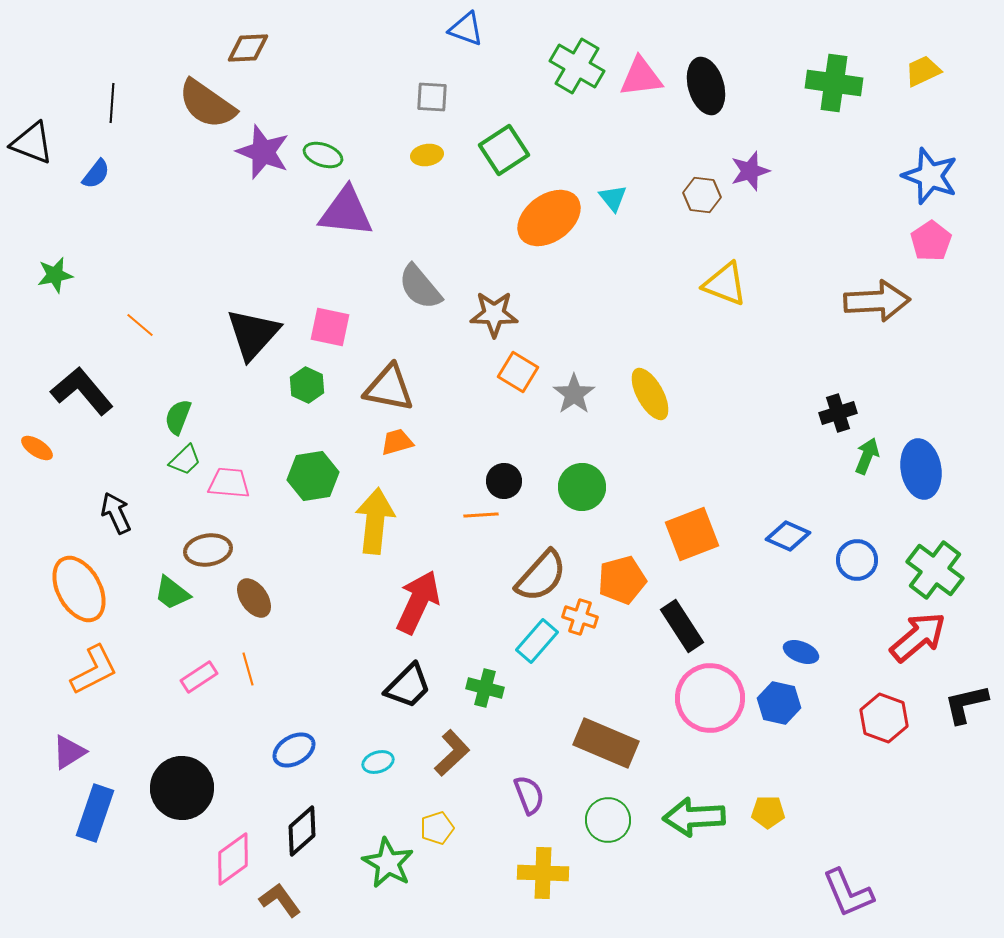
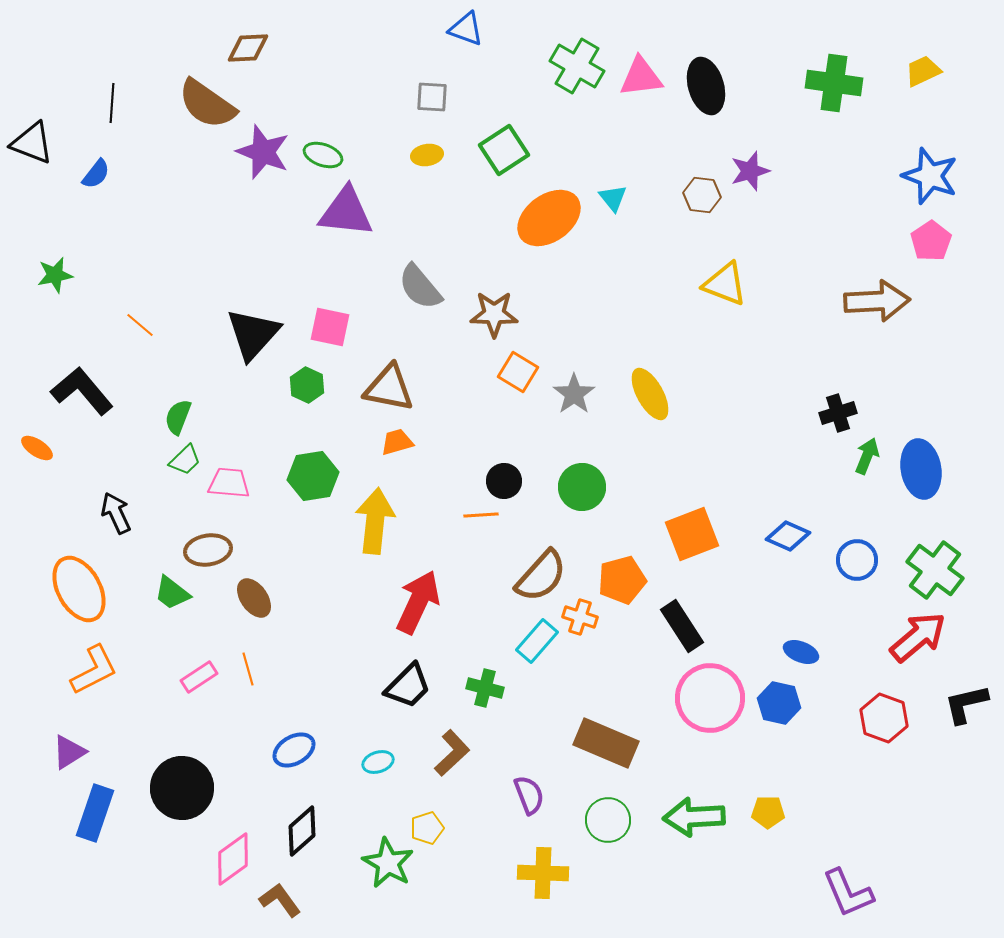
yellow pentagon at (437, 828): moved 10 px left
